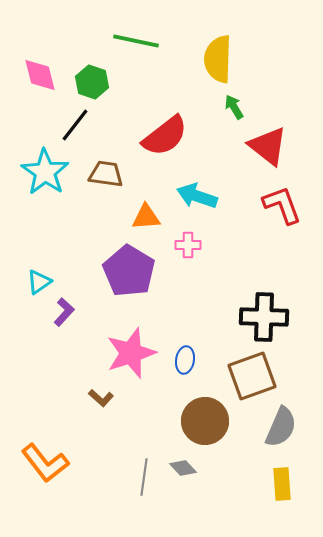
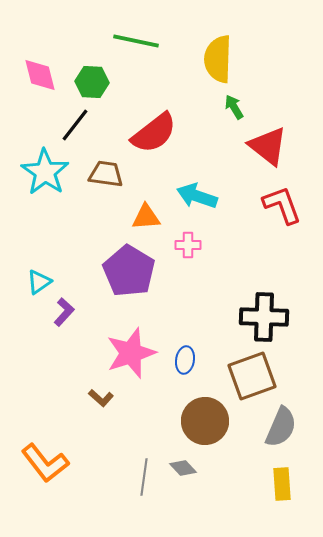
green hexagon: rotated 16 degrees counterclockwise
red semicircle: moved 11 px left, 3 px up
